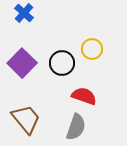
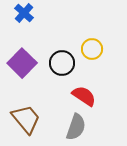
red semicircle: rotated 15 degrees clockwise
